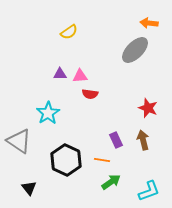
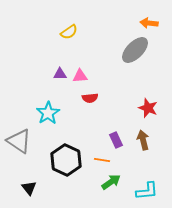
red semicircle: moved 4 px down; rotated 14 degrees counterclockwise
cyan L-shape: moved 2 px left; rotated 15 degrees clockwise
